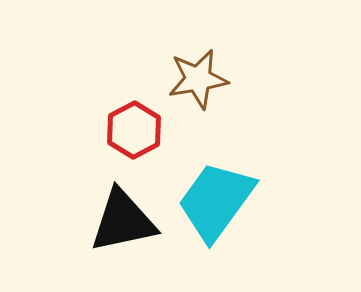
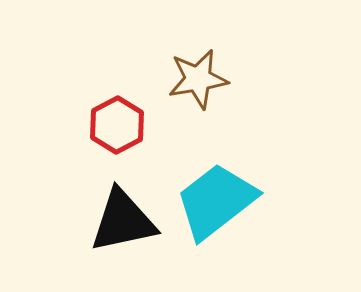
red hexagon: moved 17 px left, 5 px up
cyan trapezoid: rotated 16 degrees clockwise
